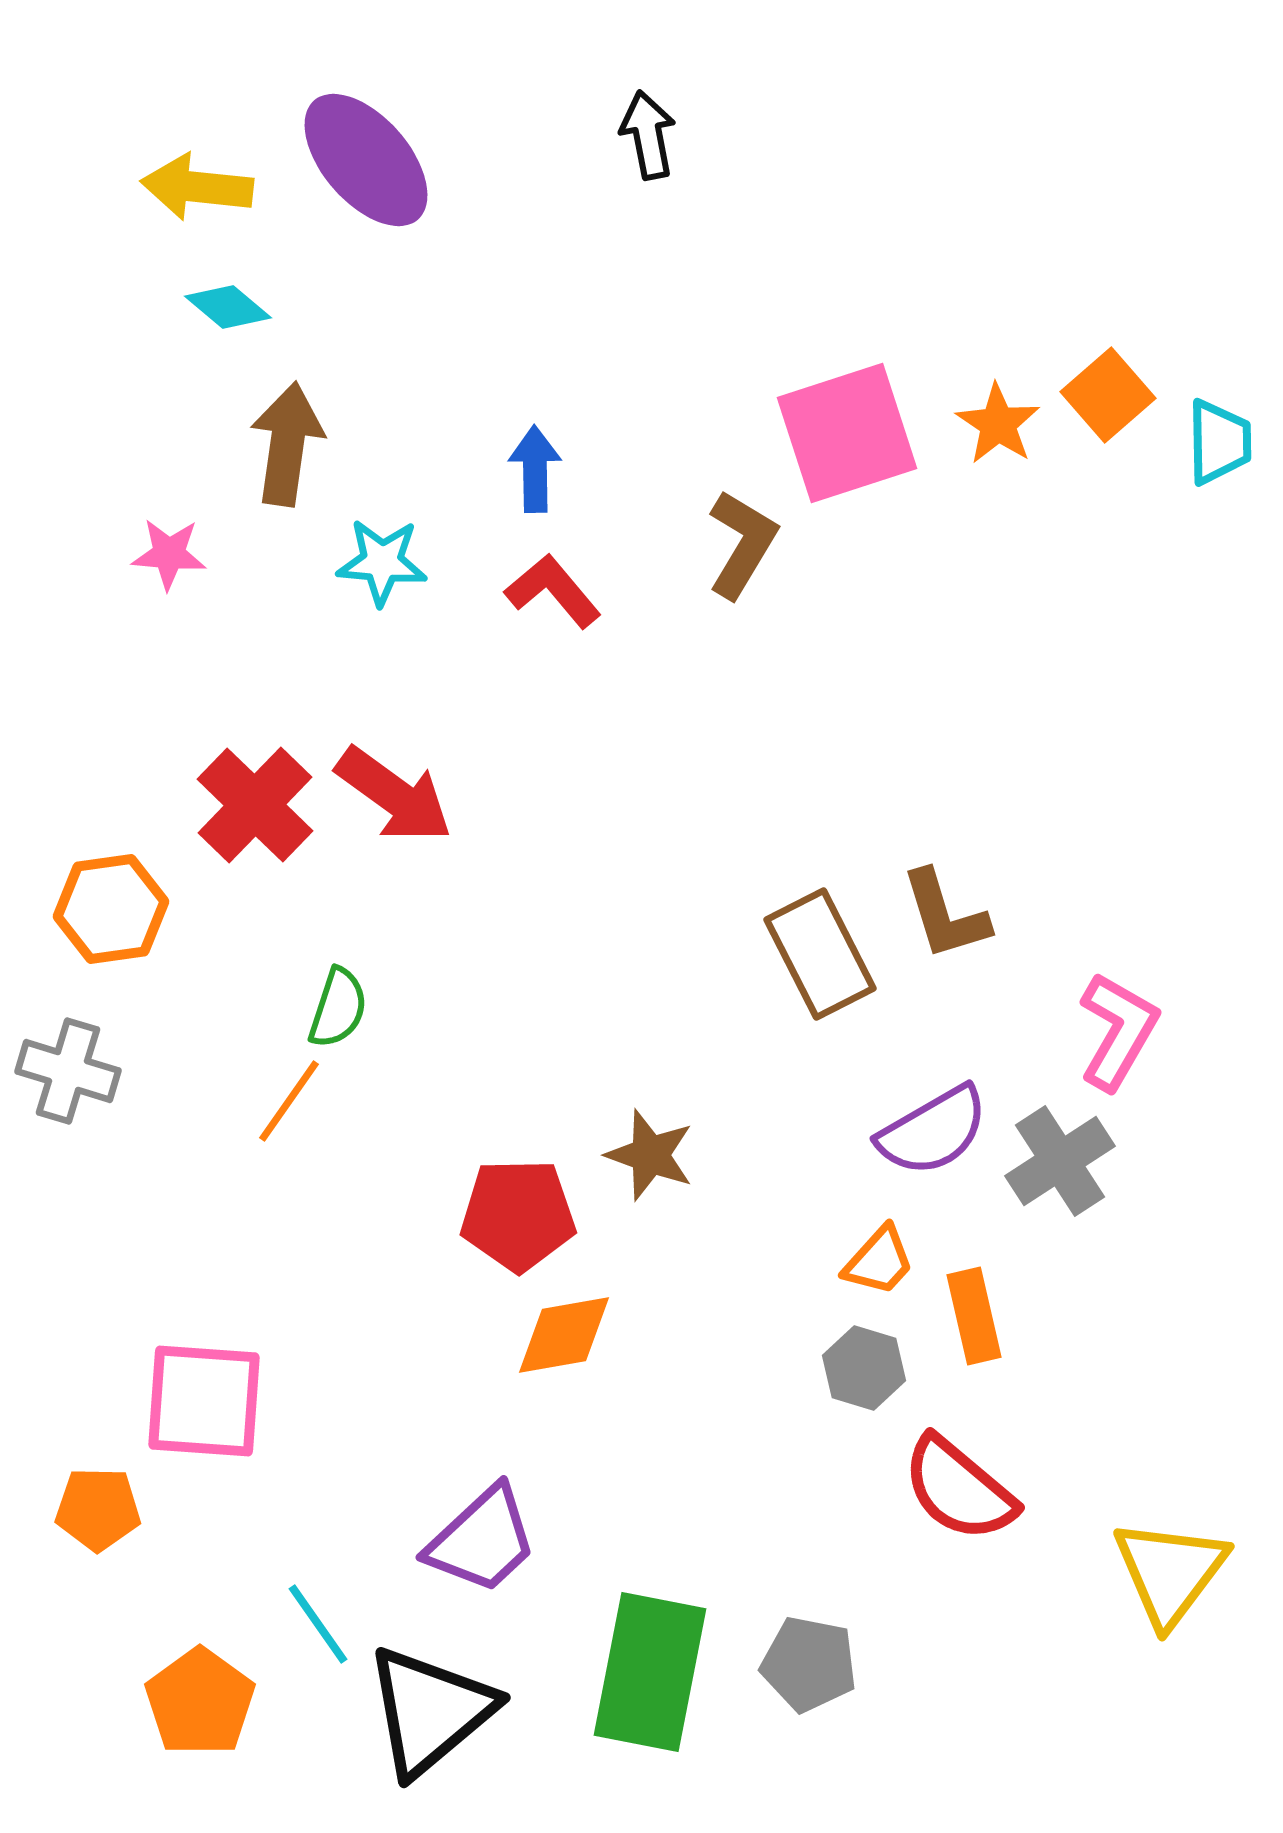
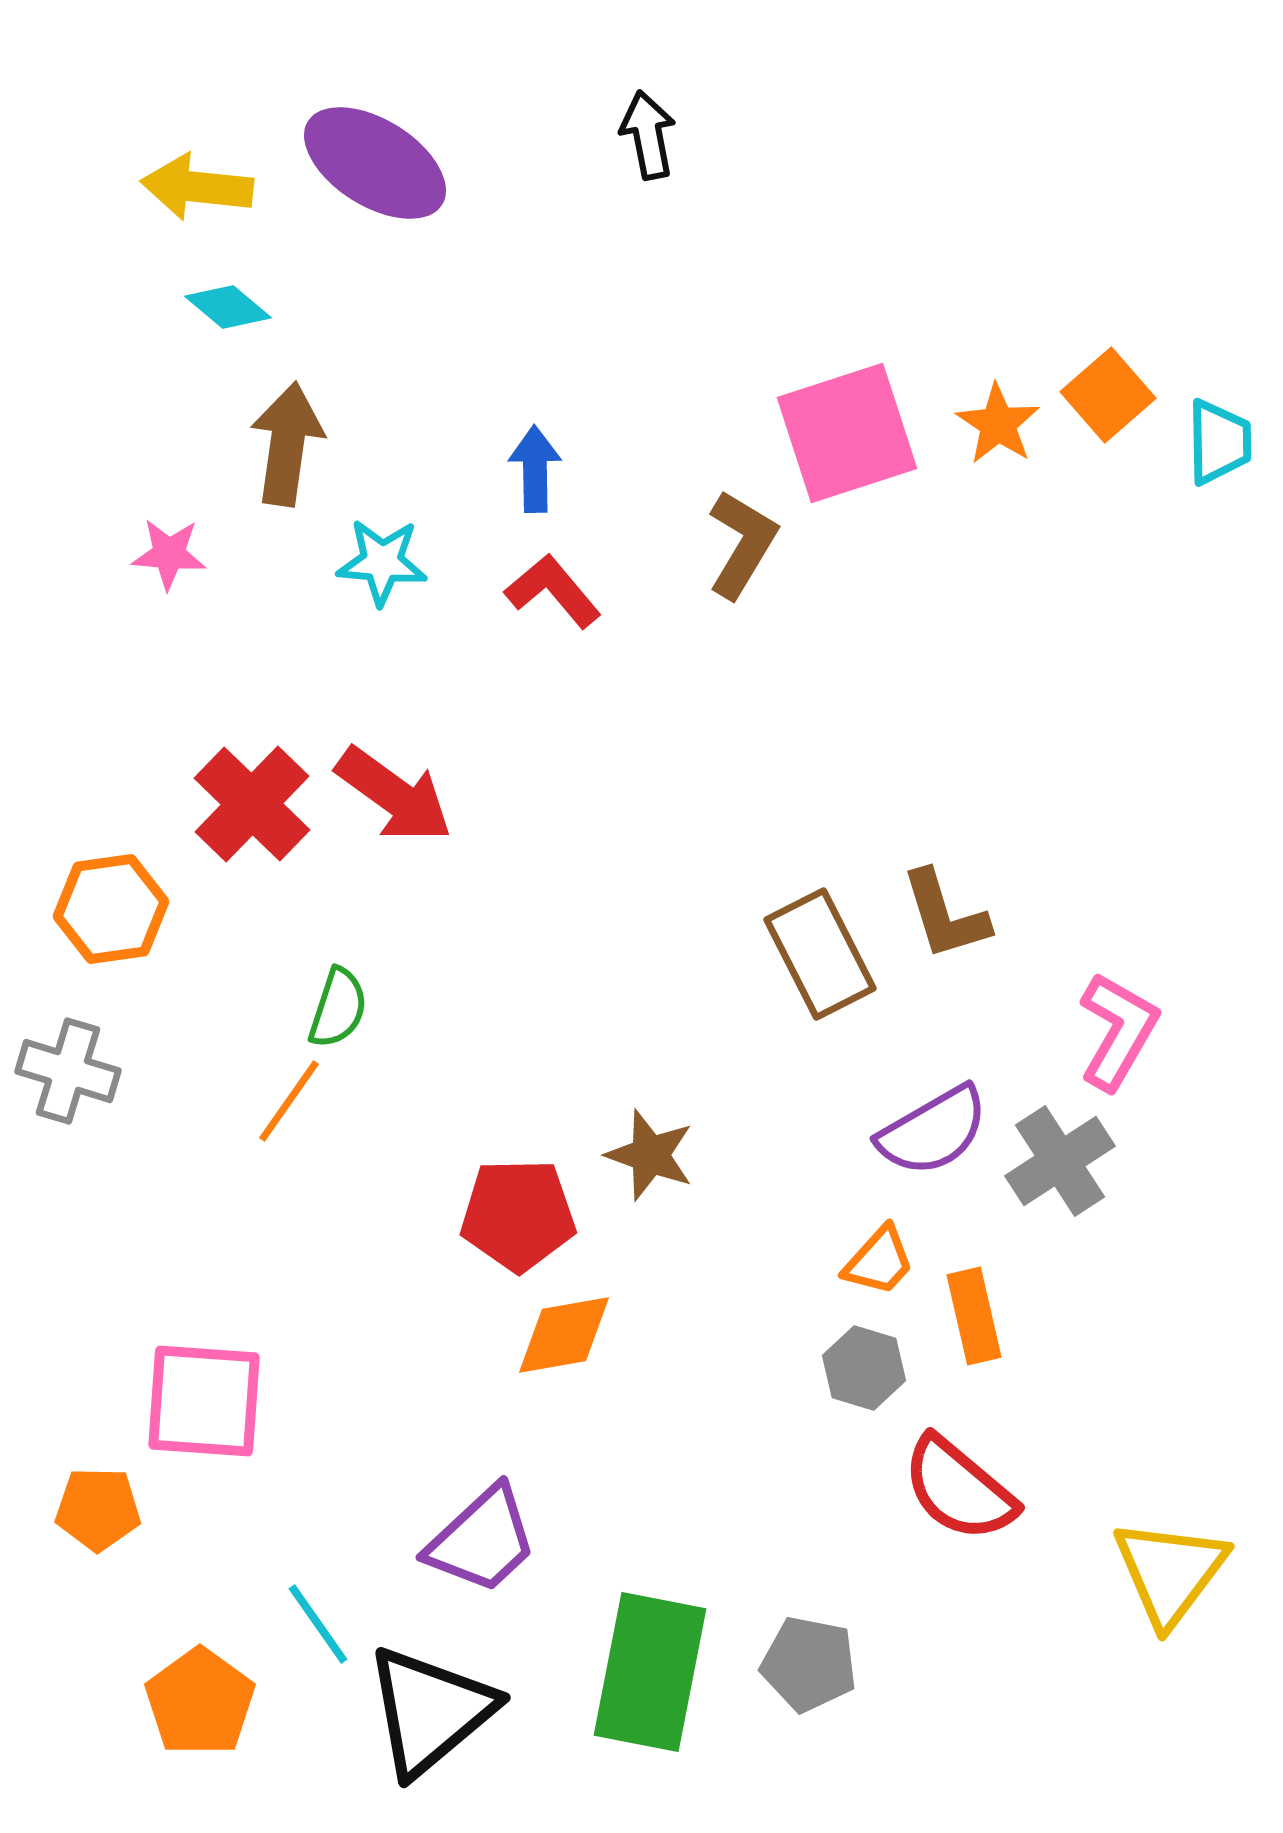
purple ellipse at (366, 160): moved 9 px right, 3 px down; rotated 17 degrees counterclockwise
red cross at (255, 805): moved 3 px left, 1 px up
